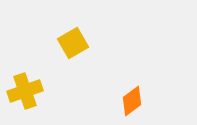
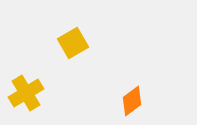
yellow cross: moved 1 px right, 2 px down; rotated 12 degrees counterclockwise
